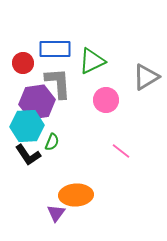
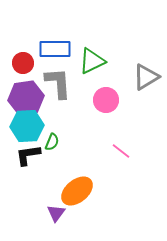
purple hexagon: moved 11 px left, 4 px up
black L-shape: rotated 116 degrees clockwise
orange ellipse: moved 1 px right, 4 px up; rotated 36 degrees counterclockwise
